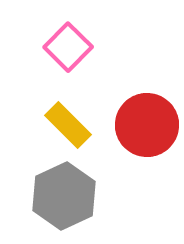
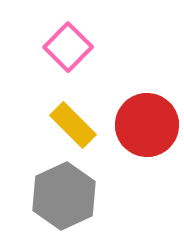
yellow rectangle: moved 5 px right
